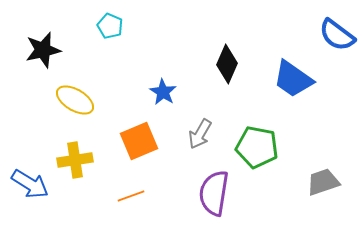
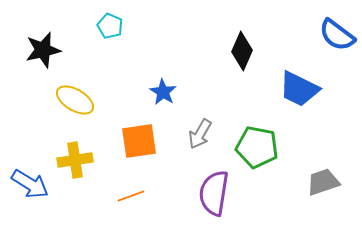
black diamond: moved 15 px right, 13 px up
blue trapezoid: moved 6 px right, 10 px down; rotated 9 degrees counterclockwise
orange square: rotated 15 degrees clockwise
